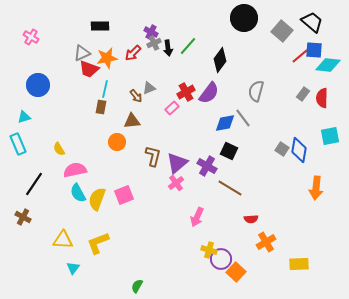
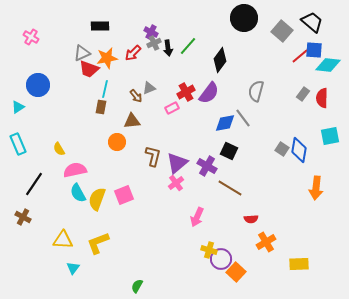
pink rectangle at (172, 108): rotated 16 degrees clockwise
cyan triangle at (24, 117): moved 6 px left, 10 px up; rotated 16 degrees counterclockwise
